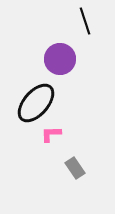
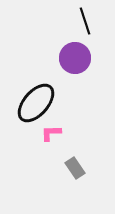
purple circle: moved 15 px right, 1 px up
pink L-shape: moved 1 px up
